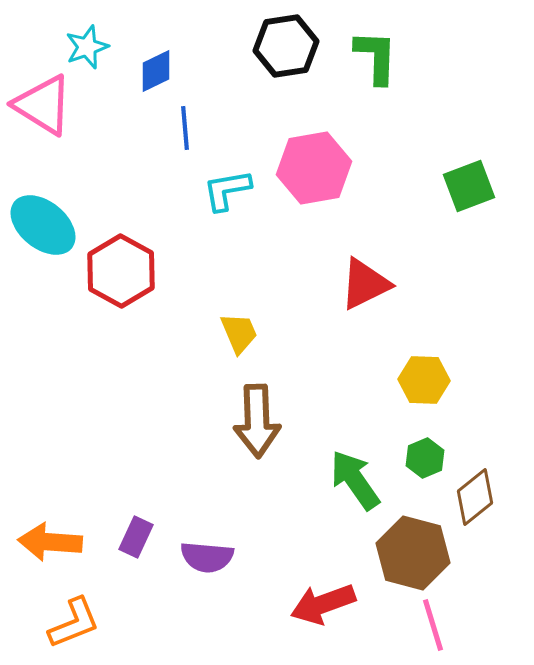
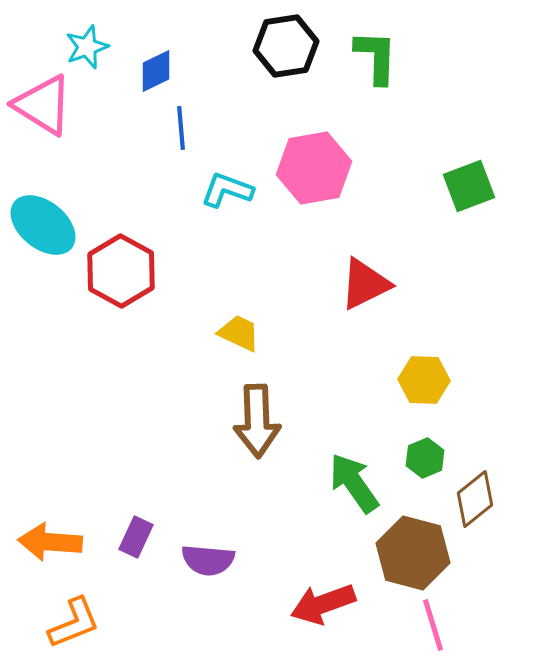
blue line: moved 4 px left
cyan L-shape: rotated 30 degrees clockwise
yellow trapezoid: rotated 42 degrees counterclockwise
green arrow: moved 1 px left, 3 px down
brown diamond: moved 2 px down
purple semicircle: moved 1 px right, 3 px down
